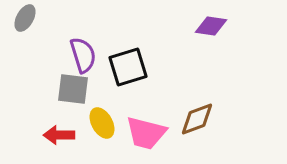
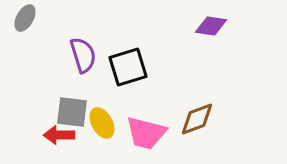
gray square: moved 1 px left, 23 px down
